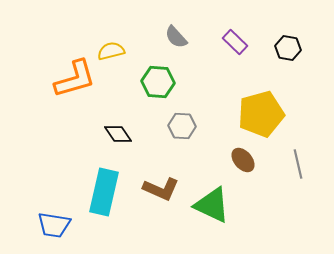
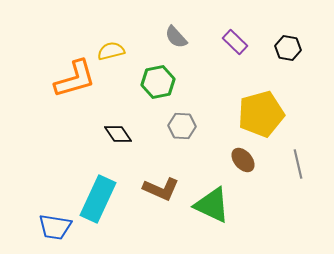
green hexagon: rotated 16 degrees counterclockwise
cyan rectangle: moved 6 px left, 7 px down; rotated 12 degrees clockwise
blue trapezoid: moved 1 px right, 2 px down
